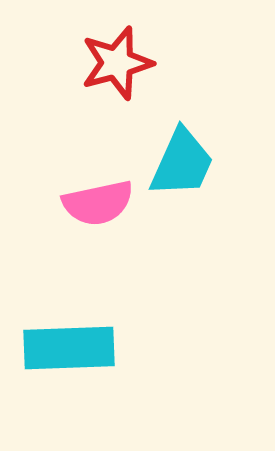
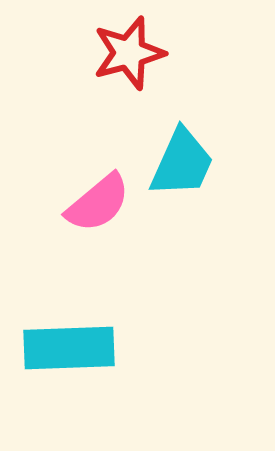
red star: moved 12 px right, 10 px up
pink semicircle: rotated 28 degrees counterclockwise
